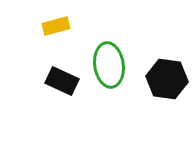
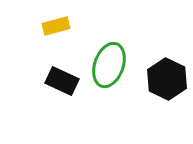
green ellipse: rotated 27 degrees clockwise
black hexagon: rotated 18 degrees clockwise
